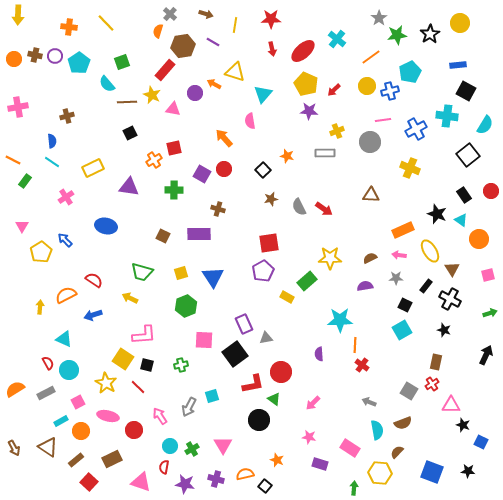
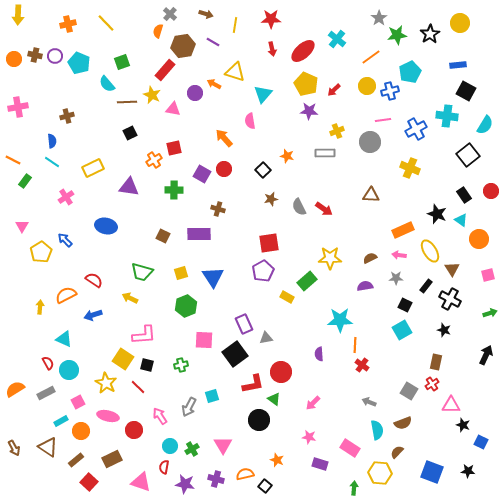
orange cross at (69, 27): moved 1 px left, 3 px up; rotated 21 degrees counterclockwise
cyan pentagon at (79, 63): rotated 15 degrees counterclockwise
